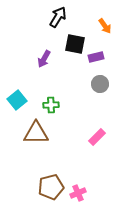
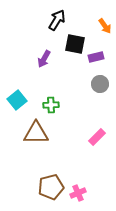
black arrow: moved 1 px left, 3 px down
